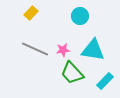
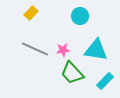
cyan triangle: moved 3 px right
